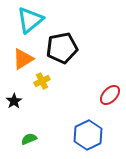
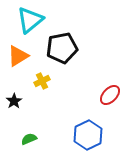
orange triangle: moved 5 px left, 3 px up
